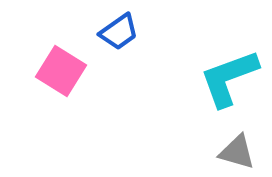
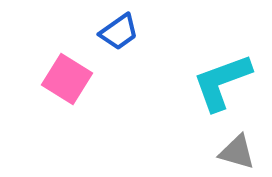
pink square: moved 6 px right, 8 px down
cyan L-shape: moved 7 px left, 4 px down
